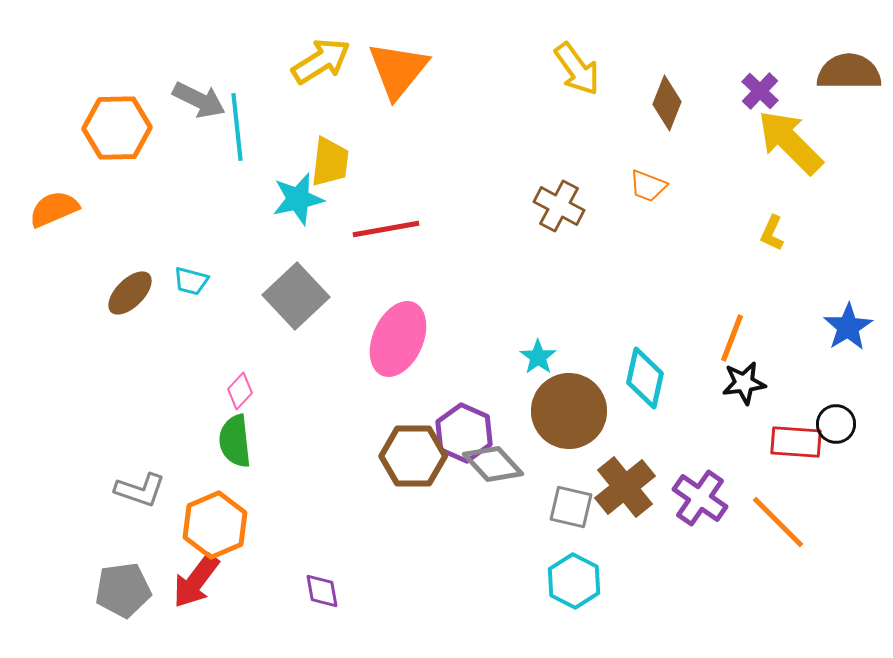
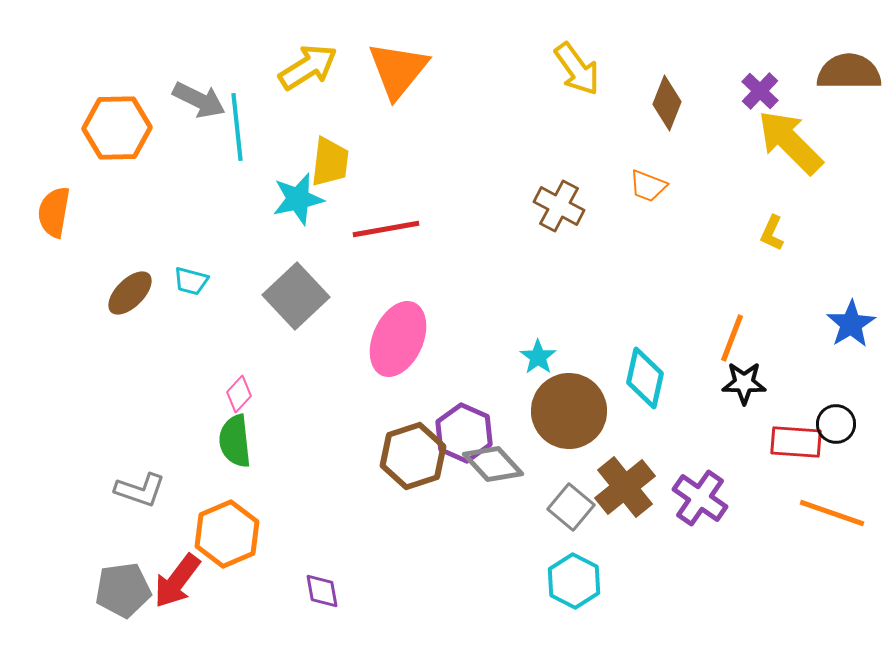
yellow arrow at (321, 61): moved 13 px left, 6 px down
orange semicircle at (54, 209): moved 3 px down; rotated 57 degrees counterclockwise
blue star at (848, 327): moved 3 px right, 3 px up
black star at (744, 383): rotated 9 degrees clockwise
pink diamond at (240, 391): moved 1 px left, 3 px down
brown hexagon at (413, 456): rotated 18 degrees counterclockwise
gray square at (571, 507): rotated 27 degrees clockwise
orange line at (778, 522): moved 54 px right, 9 px up; rotated 26 degrees counterclockwise
orange hexagon at (215, 525): moved 12 px right, 9 px down
red arrow at (196, 581): moved 19 px left
